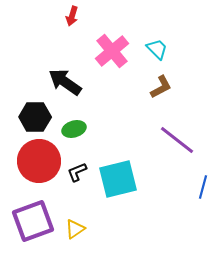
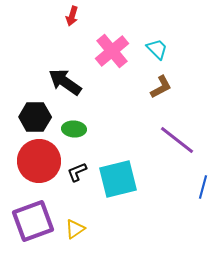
green ellipse: rotated 20 degrees clockwise
